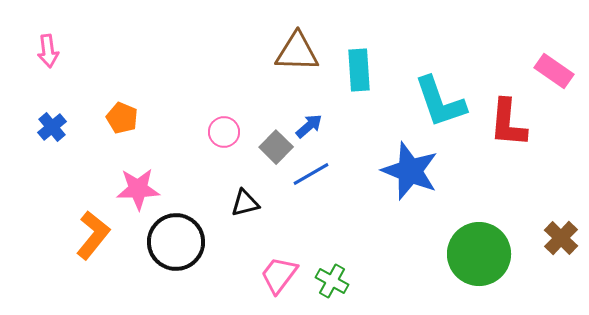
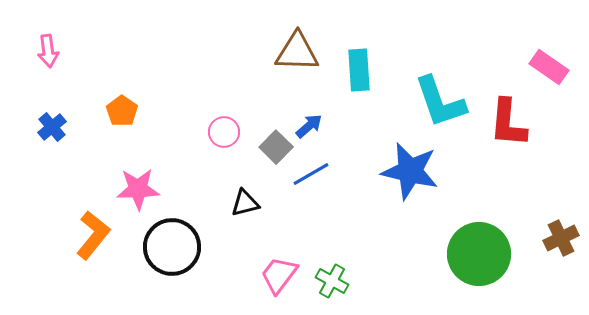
pink rectangle: moved 5 px left, 4 px up
orange pentagon: moved 7 px up; rotated 12 degrees clockwise
blue star: rotated 8 degrees counterclockwise
brown cross: rotated 20 degrees clockwise
black circle: moved 4 px left, 5 px down
